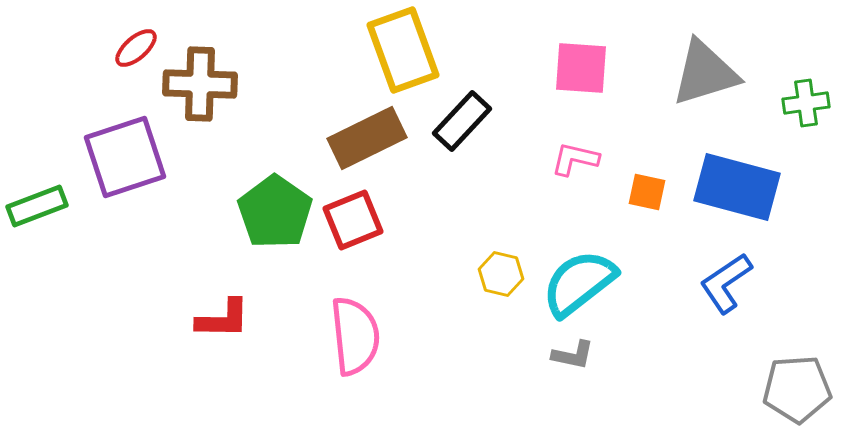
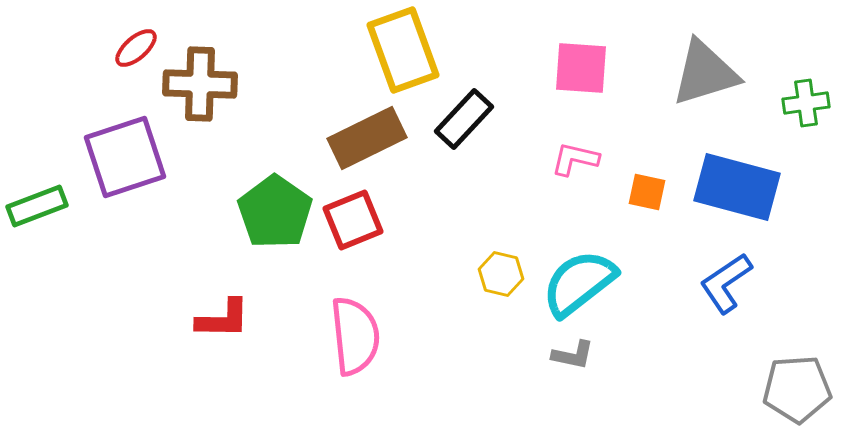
black rectangle: moved 2 px right, 2 px up
